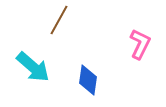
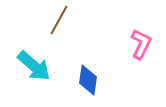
pink L-shape: moved 1 px right
cyan arrow: moved 1 px right, 1 px up
